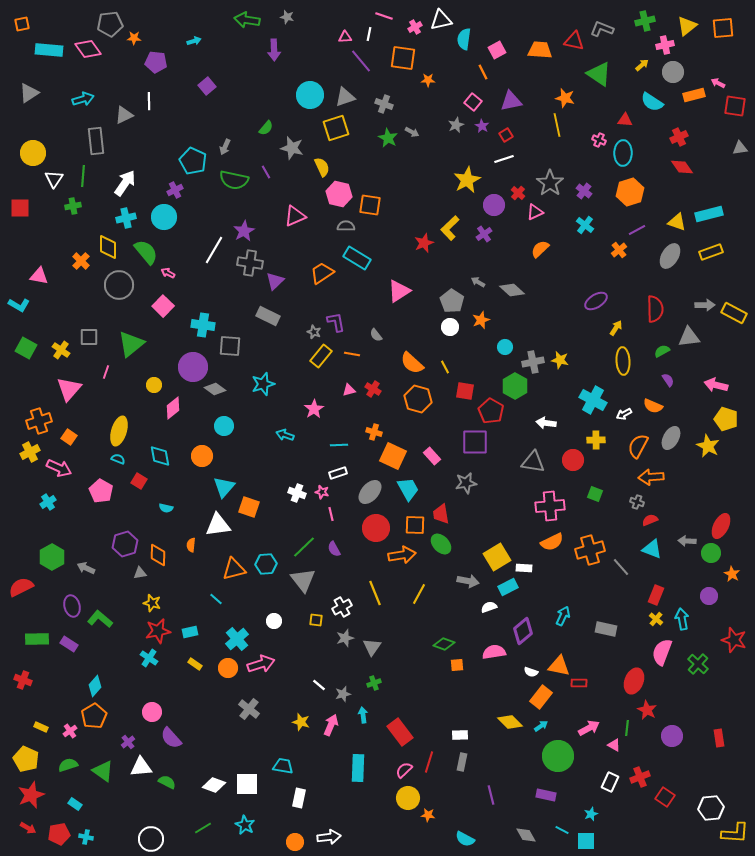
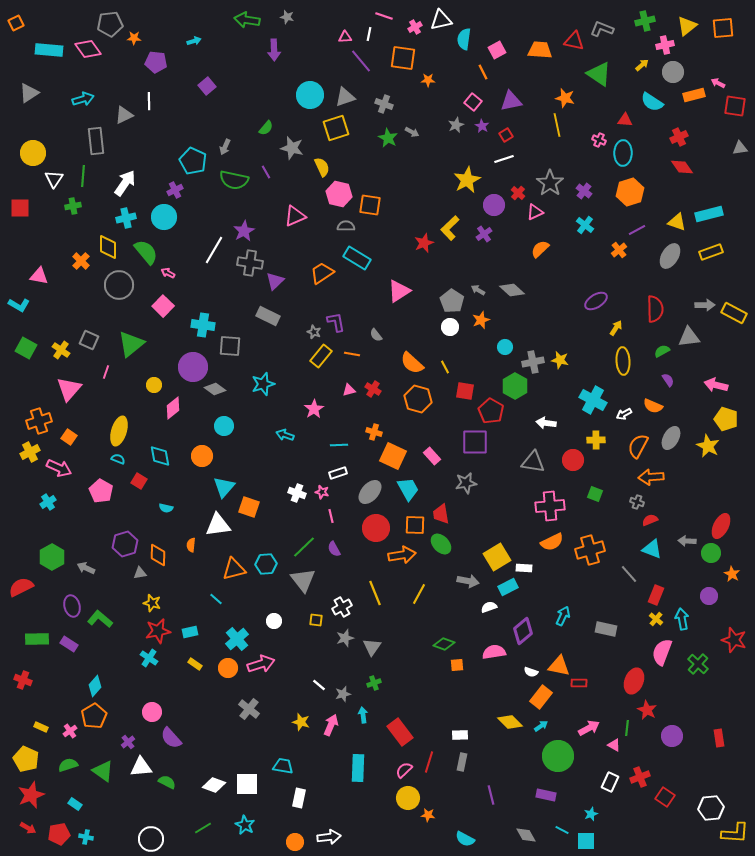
orange square at (22, 24): moved 6 px left, 1 px up; rotated 14 degrees counterclockwise
gray arrow at (478, 282): moved 8 px down
gray square at (89, 337): moved 3 px down; rotated 24 degrees clockwise
pink line at (331, 514): moved 2 px down
gray line at (621, 567): moved 8 px right, 7 px down
